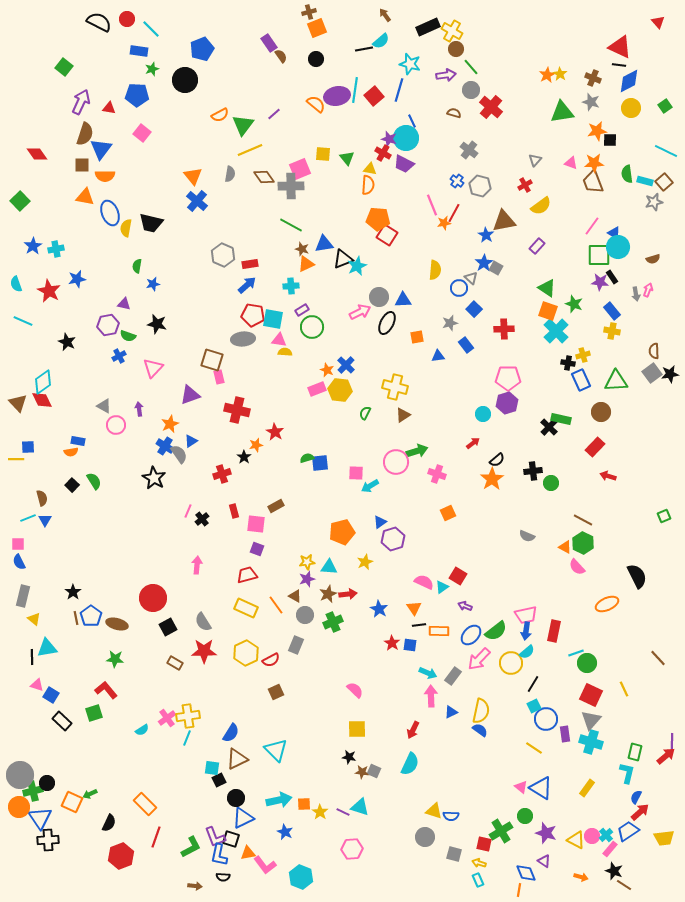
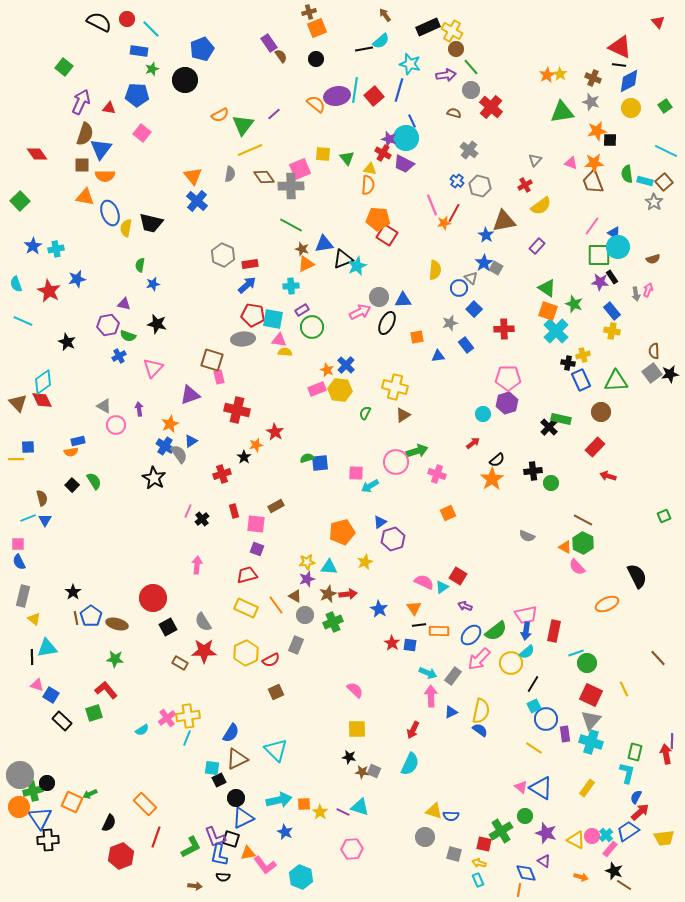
gray star at (654, 202): rotated 24 degrees counterclockwise
green semicircle at (137, 266): moved 3 px right, 1 px up
blue rectangle at (78, 441): rotated 24 degrees counterclockwise
brown rectangle at (175, 663): moved 5 px right
red arrow at (666, 756): moved 2 px up; rotated 60 degrees counterclockwise
